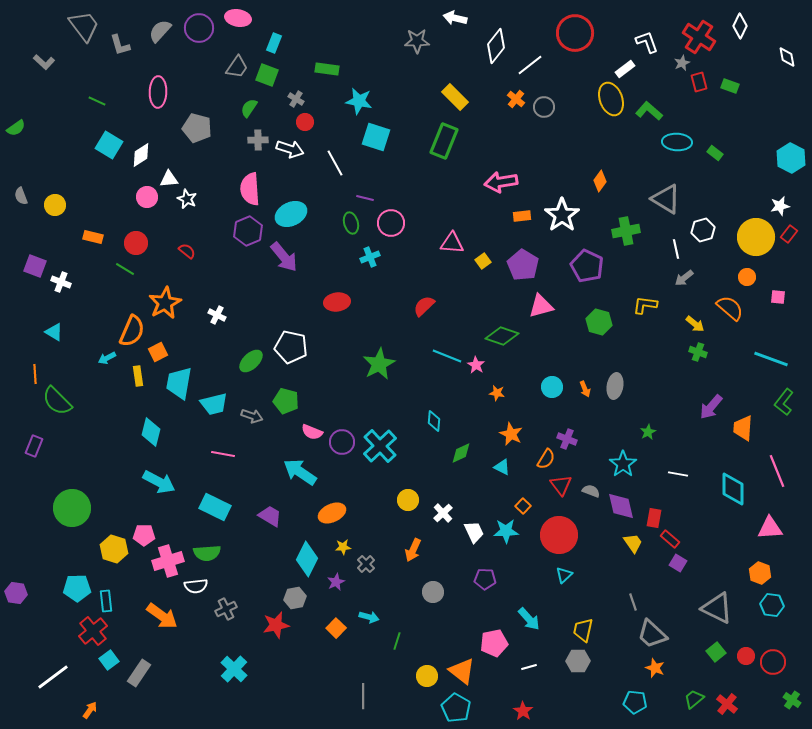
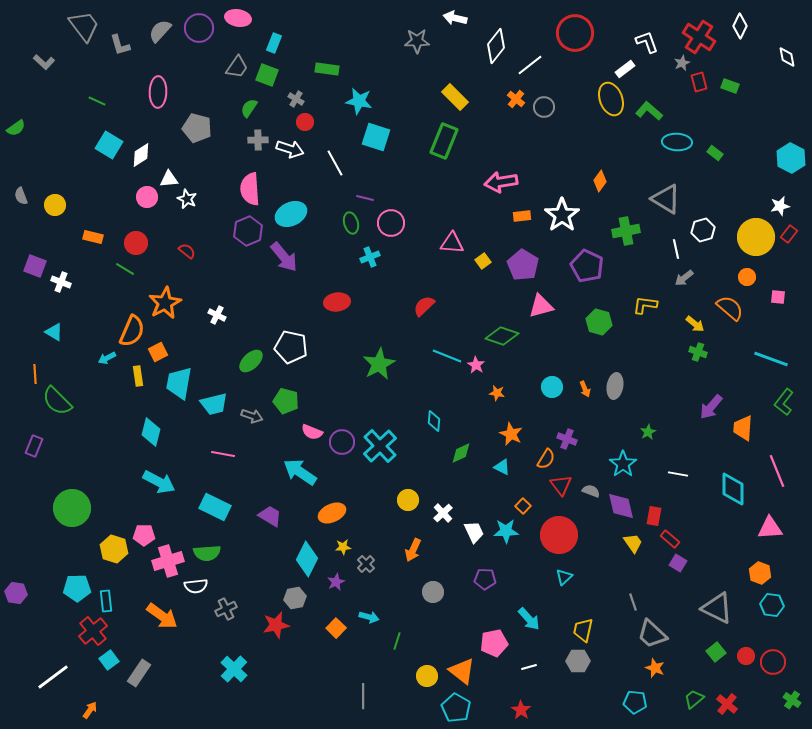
red rectangle at (654, 518): moved 2 px up
cyan triangle at (564, 575): moved 2 px down
red star at (523, 711): moved 2 px left, 1 px up
